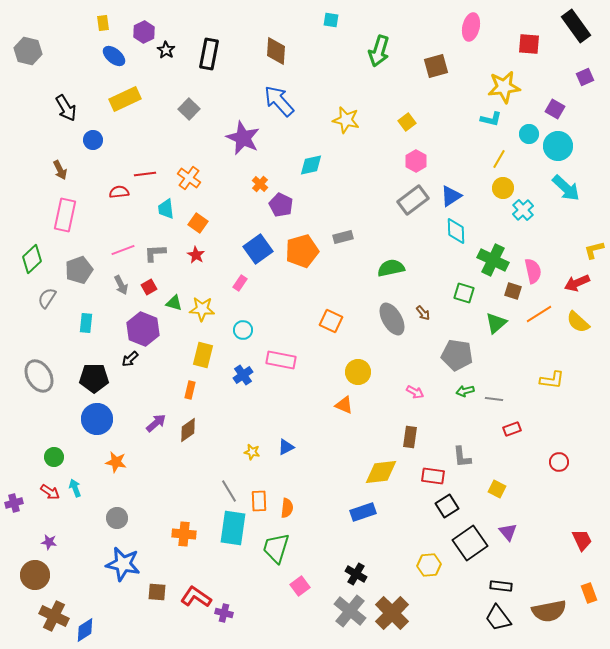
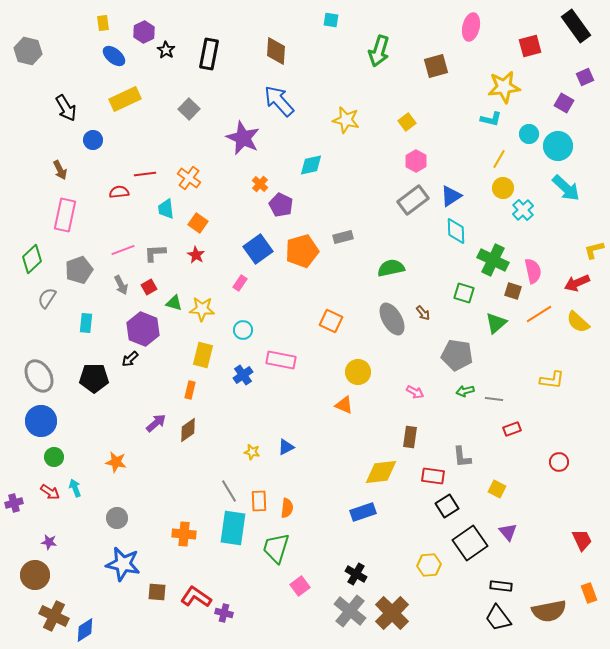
red square at (529, 44): moved 1 px right, 2 px down; rotated 20 degrees counterclockwise
purple square at (555, 109): moved 9 px right, 6 px up
blue circle at (97, 419): moved 56 px left, 2 px down
